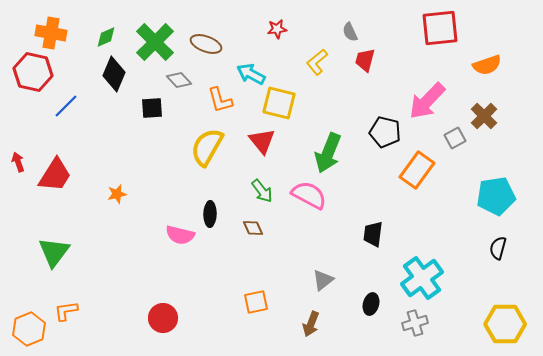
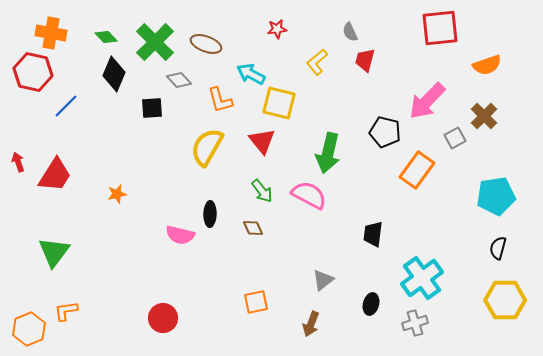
green diamond at (106, 37): rotated 70 degrees clockwise
green arrow at (328, 153): rotated 9 degrees counterclockwise
yellow hexagon at (505, 324): moved 24 px up
